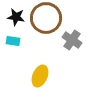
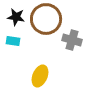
brown circle: moved 1 px down
gray cross: rotated 18 degrees counterclockwise
